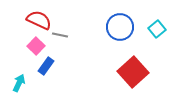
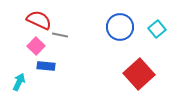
blue rectangle: rotated 60 degrees clockwise
red square: moved 6 px right, 2 px down
cyan arrow: moved 1 px up
